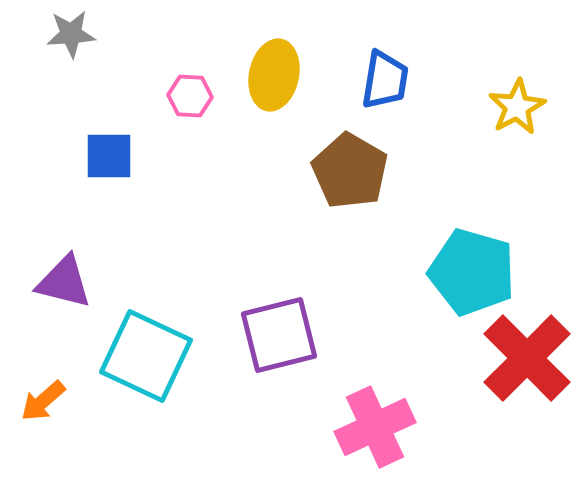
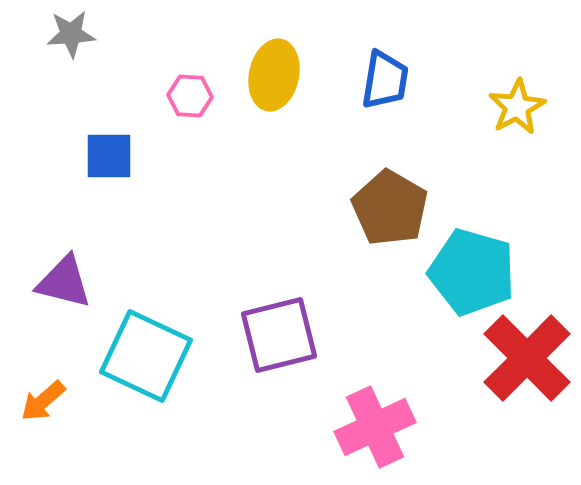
brown pentagon: moved 40 px right, 37 px down
